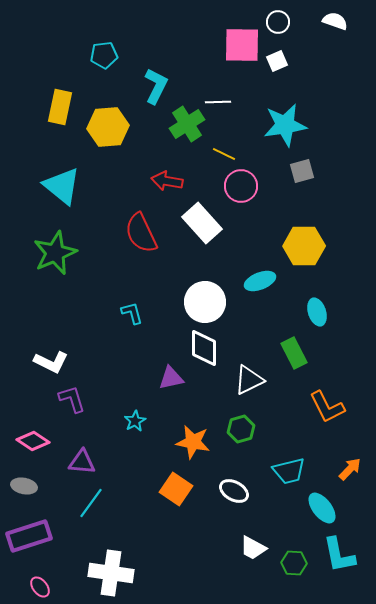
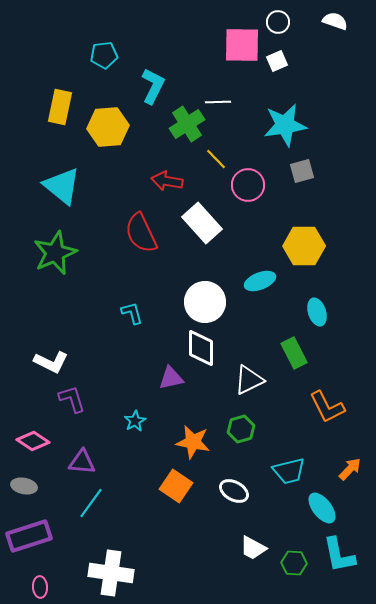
cyan L-shape at (156, 86): moved 3 px left
yellow line at (224, 154): moved 8 px left, 5 px down; rotated 20 degrees clockwise
pink circle at (241, 186): moved 7 px right, 1 px up
white diamond at (204, 348): moved 3 px left
orange square at (176, 489): moved 3 px up
pink ellipse at (40, 587): rotated 35 degrees clockwise
